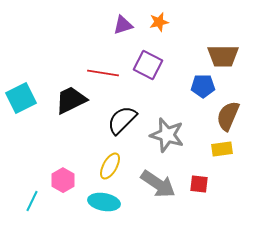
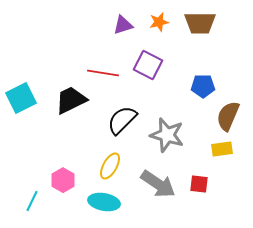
brown trapezoid: moved 23 px left, 33 px up
